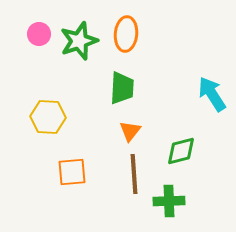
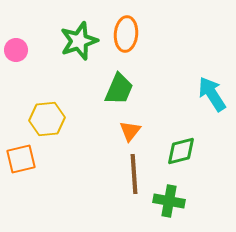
pink circle: moved 23 px left, 16 px down
green trapezoid: moved 3 px left, 1 px down; rotated 20 degrees clockwise
yellow hexagon: moved 1 px left, 2 px down; rotated 8 degrees counterclockwise
orange square: moved 51 px left, 13 px up; rotated 8 degrees counterclockwise
green cross: rotated 12 degrees clockwise
